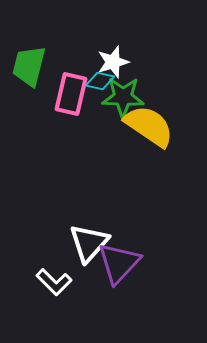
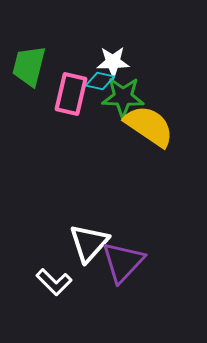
white star: rotated 16 degrees clockwise
purple triangle: moved 4 px right, 1 px up
